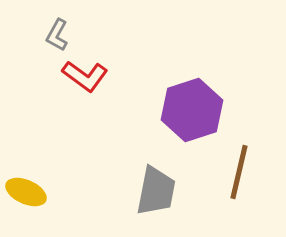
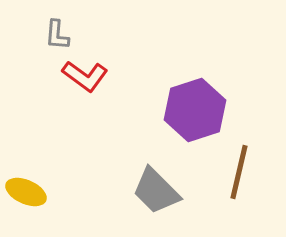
gray L-shape: rotated 24 degrees counterclockwise
purple hexagon: moved 3 px right
gray trapezoid: rotated 124 degrees clockwise
